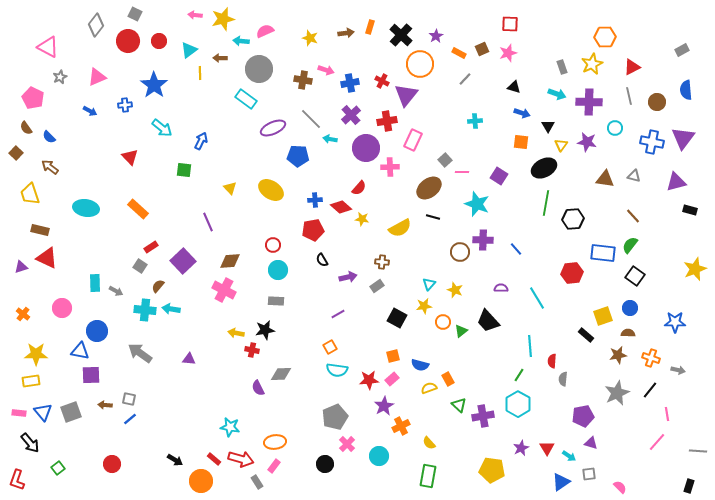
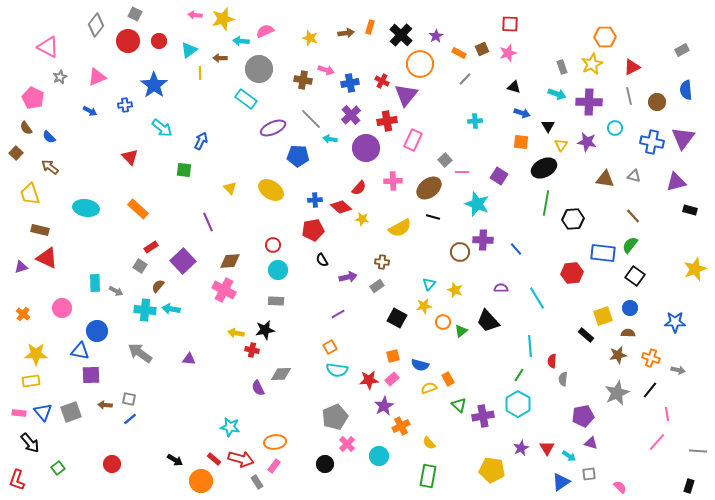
pink cross at (390, 167): moved 3 px right, 14 px down
